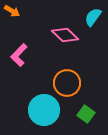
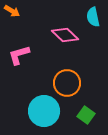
cyan semicircle: rotated 48 degrees counterclockwise
pink L-shape: rotated 30 degrees clockwise
cyan circle: moved 1 px down
green square: moved 1 px down
